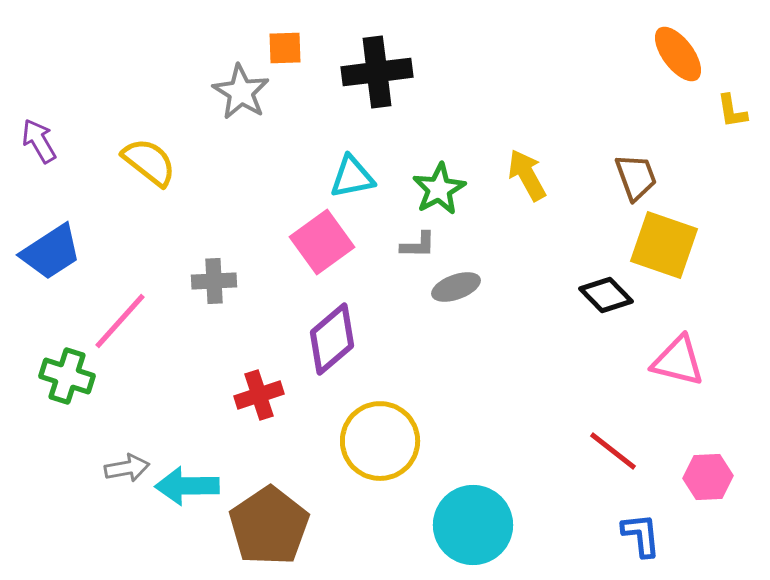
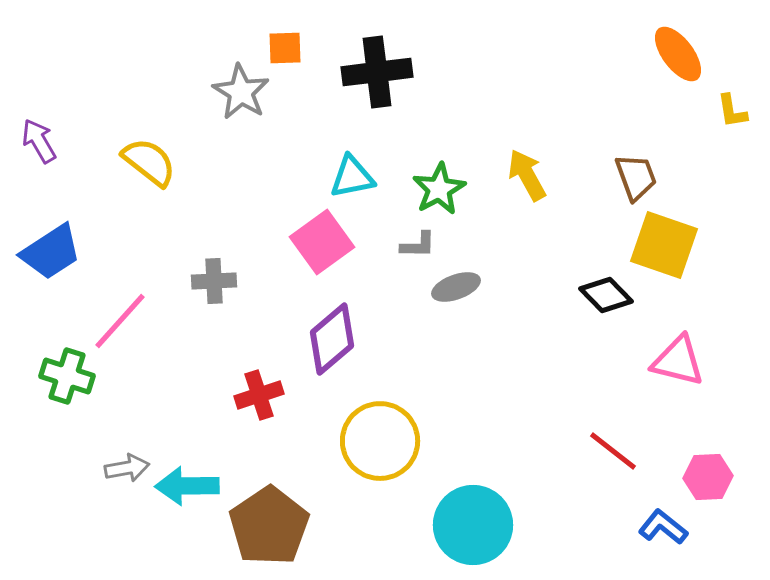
blue L-shape: moved 22 px right, 8 px up; rotated 45 degrees counterclockwise
